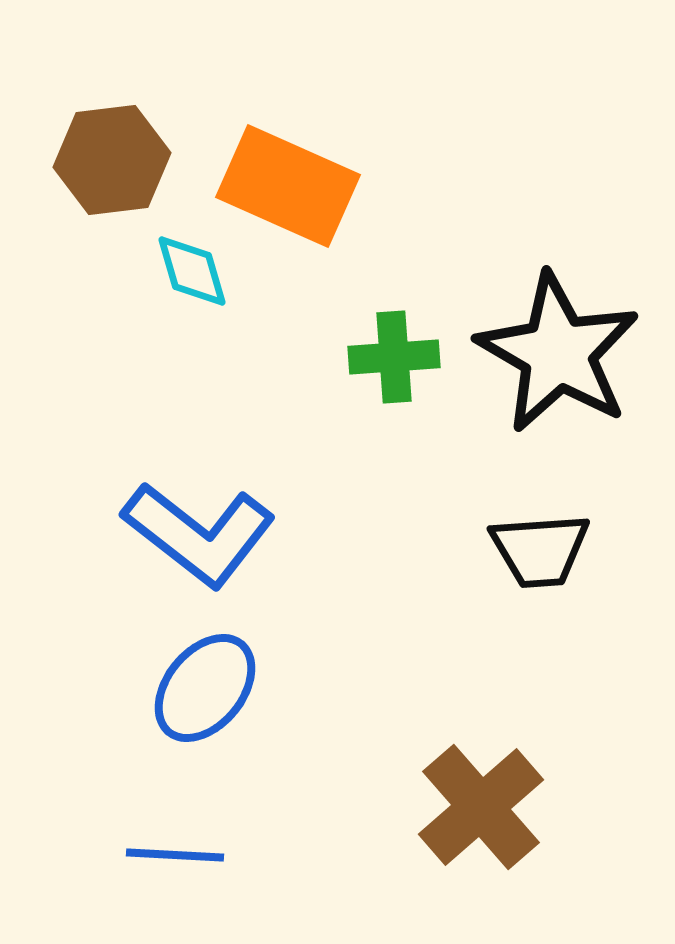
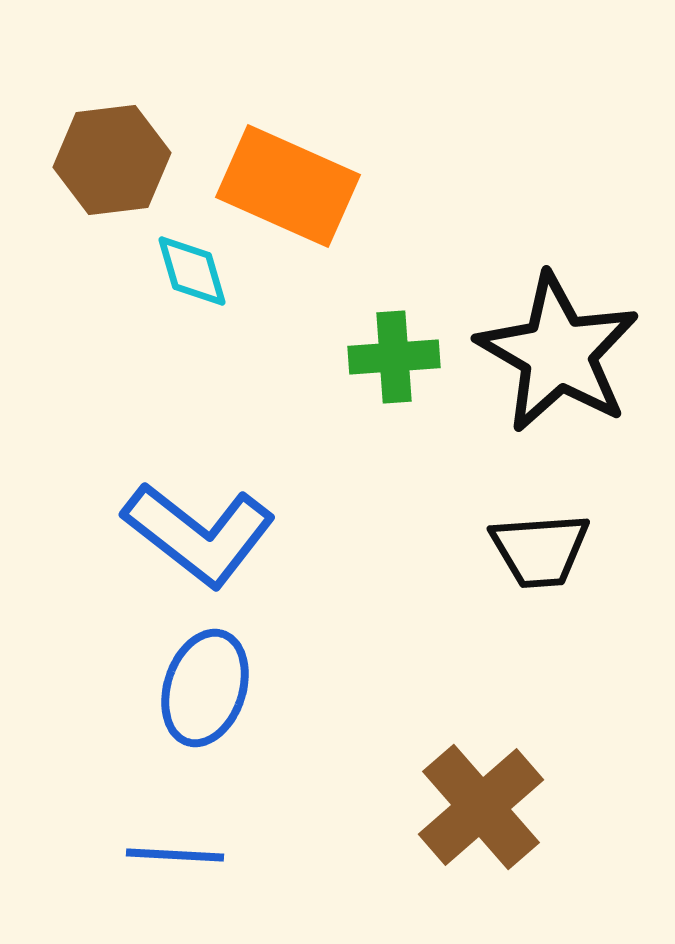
blue ellipse: rotated 21 degrees counterclockwise
